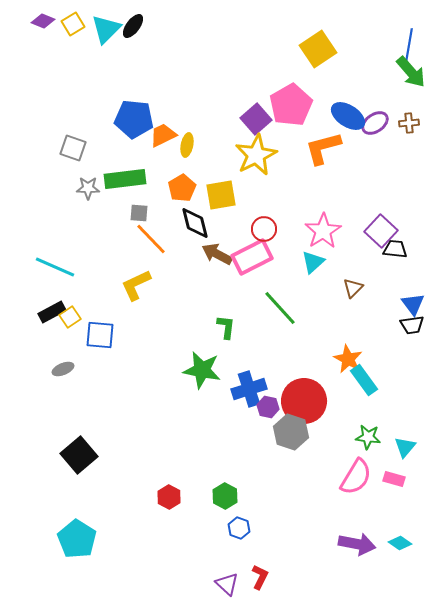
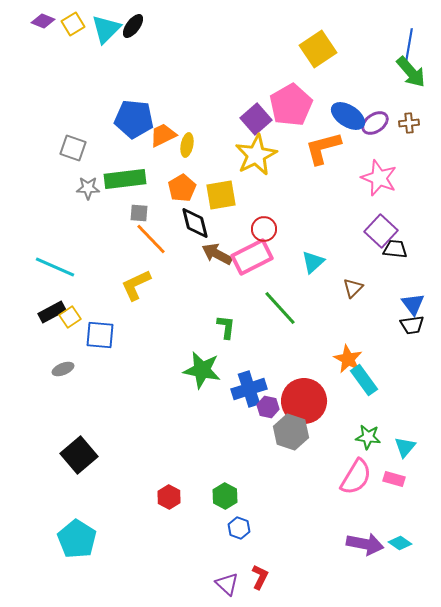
pink star at (323, 231): moved 56 px right, 53 px up; rotated 18 degrees counterclockwise
purple arrow at (357, 544): moved 8 px right
